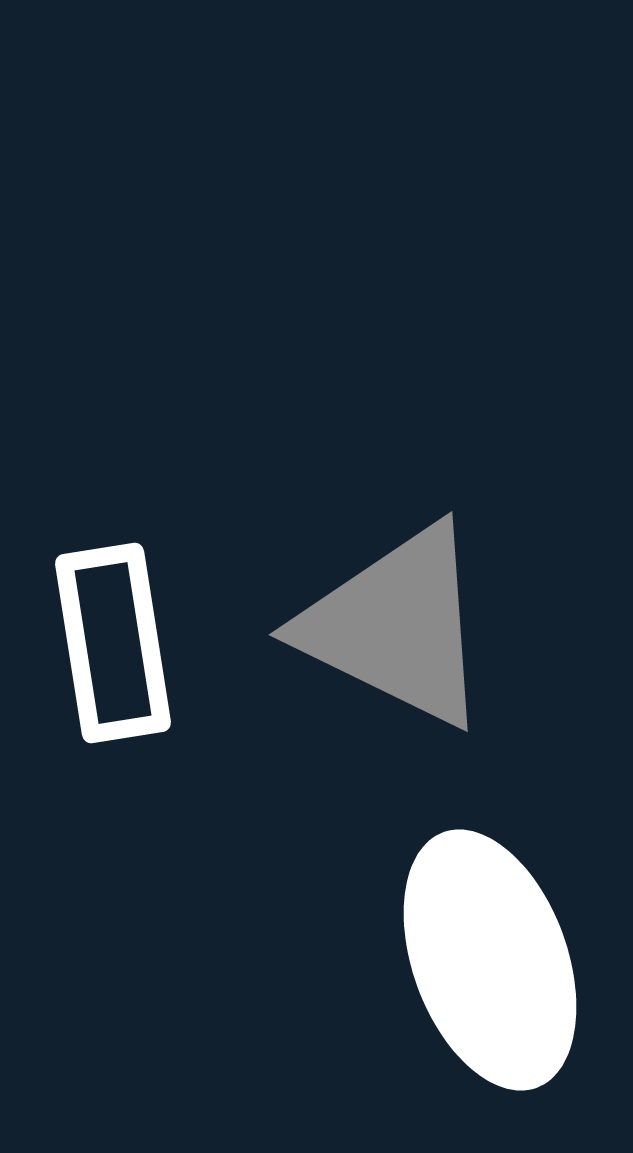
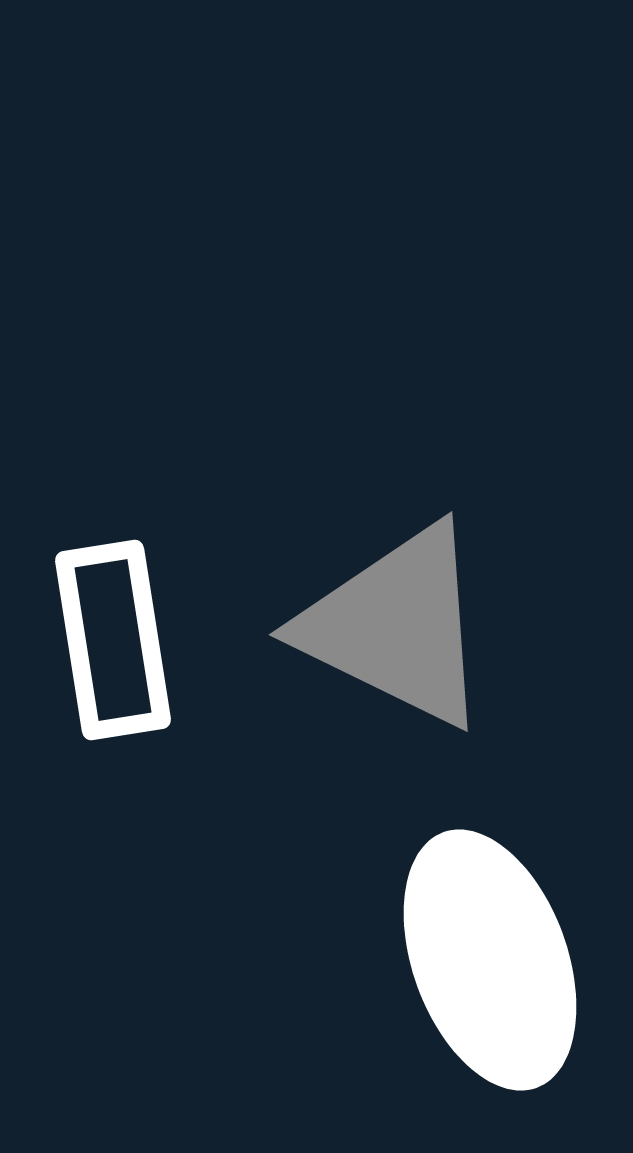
white rectangle: moved 3 px up
